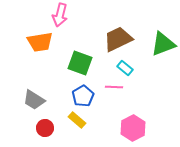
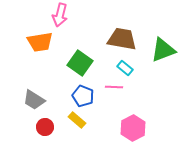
brown trapezoid: moved 4 px right; rotated 36 degrees clockwise
green triangle: moved 6 px down
green square: rotated 15 degrees clockwise
blue pentagon: rotated 20 degrees counterclockwise
red circle: moved 1 px up
